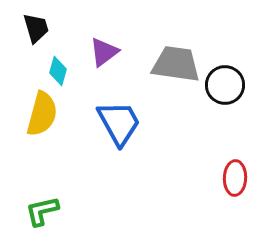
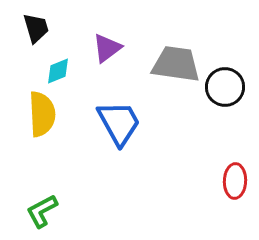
purple triangle: moved 3 px right, 4 px up
cyan diamond: rotated 52 degrees clockwise
black circle: moved 2 px down
yellow semicircle: rotated 18 degrees counterclockwise
red ellipse: moved 3 px down
green L-shape: rotated 15 degrees counterclockwise
